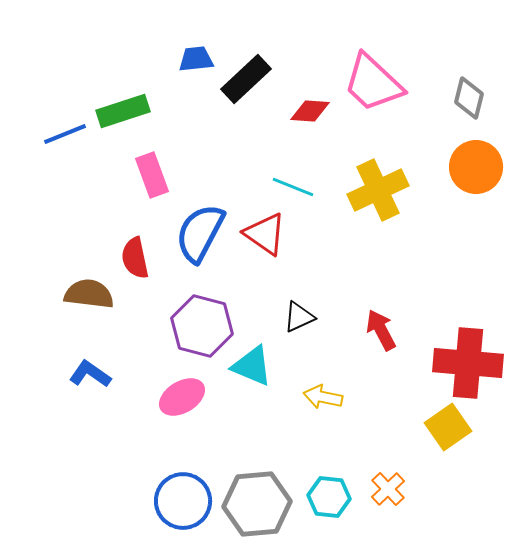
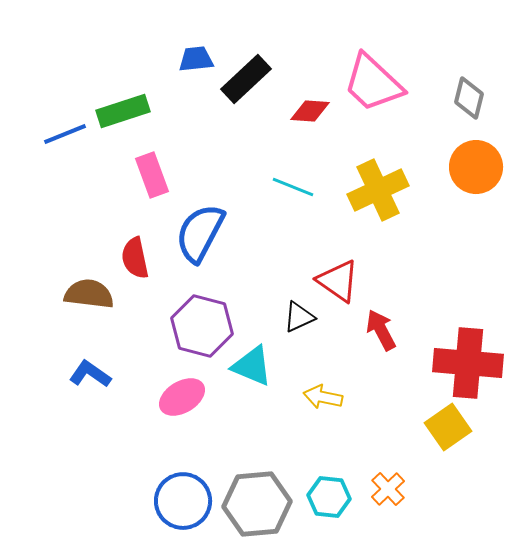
red triangle: moved 73 px right, 47 px down
